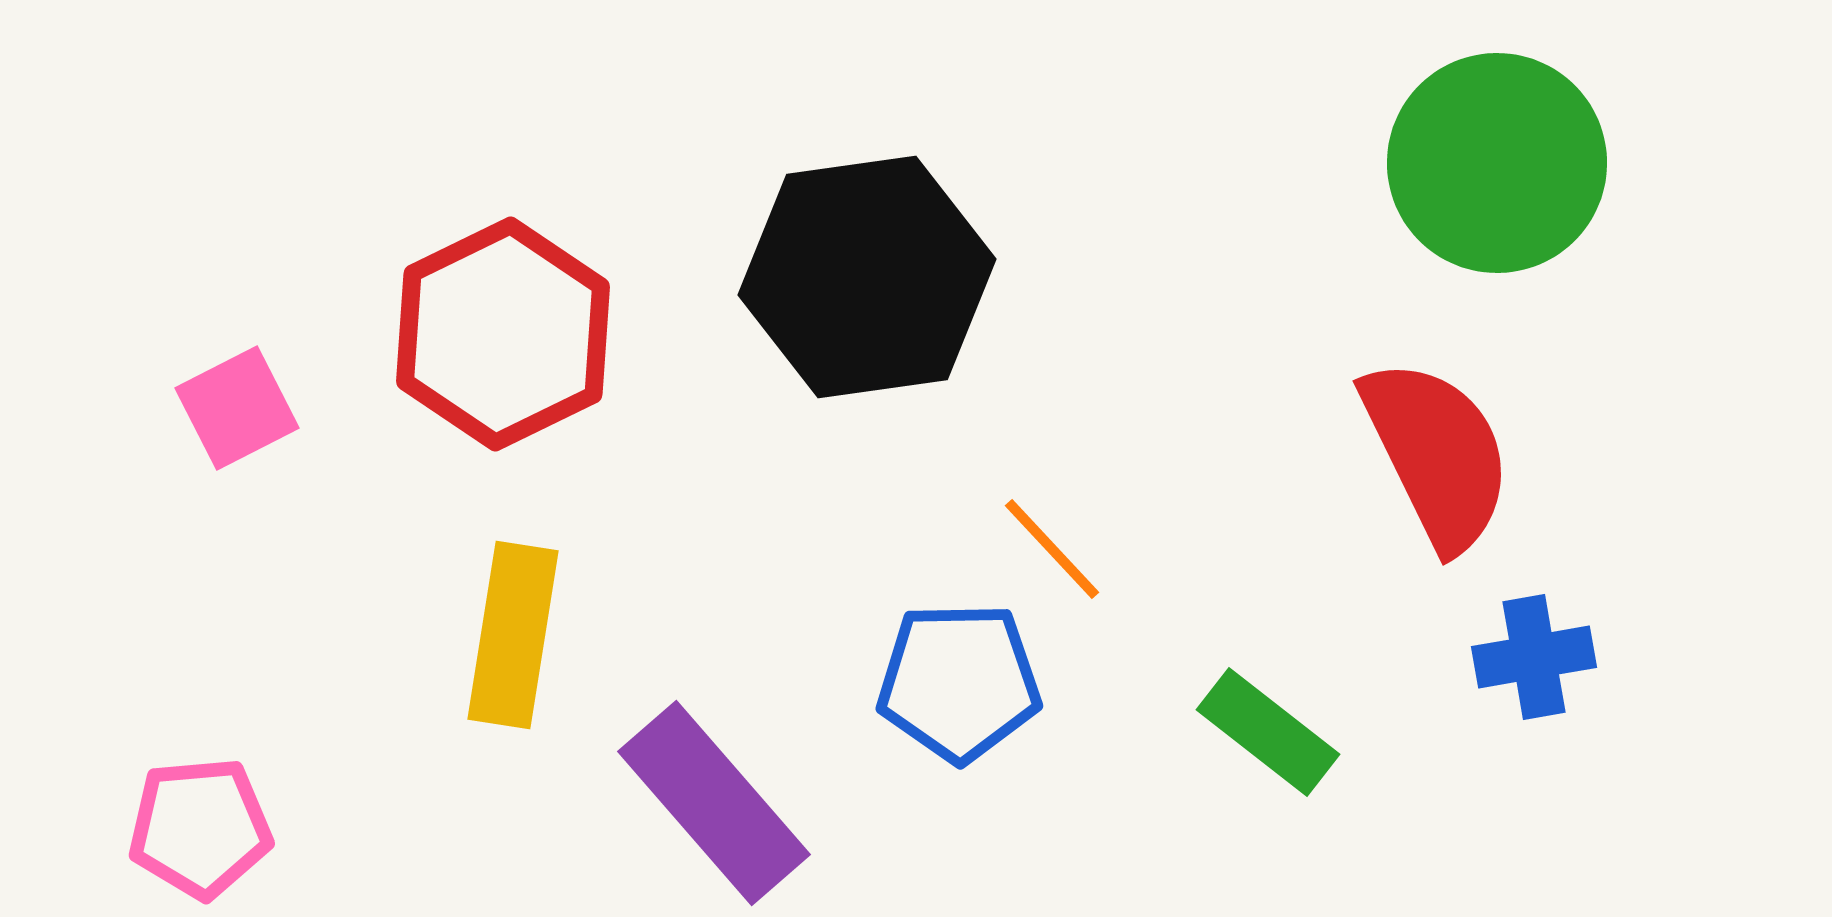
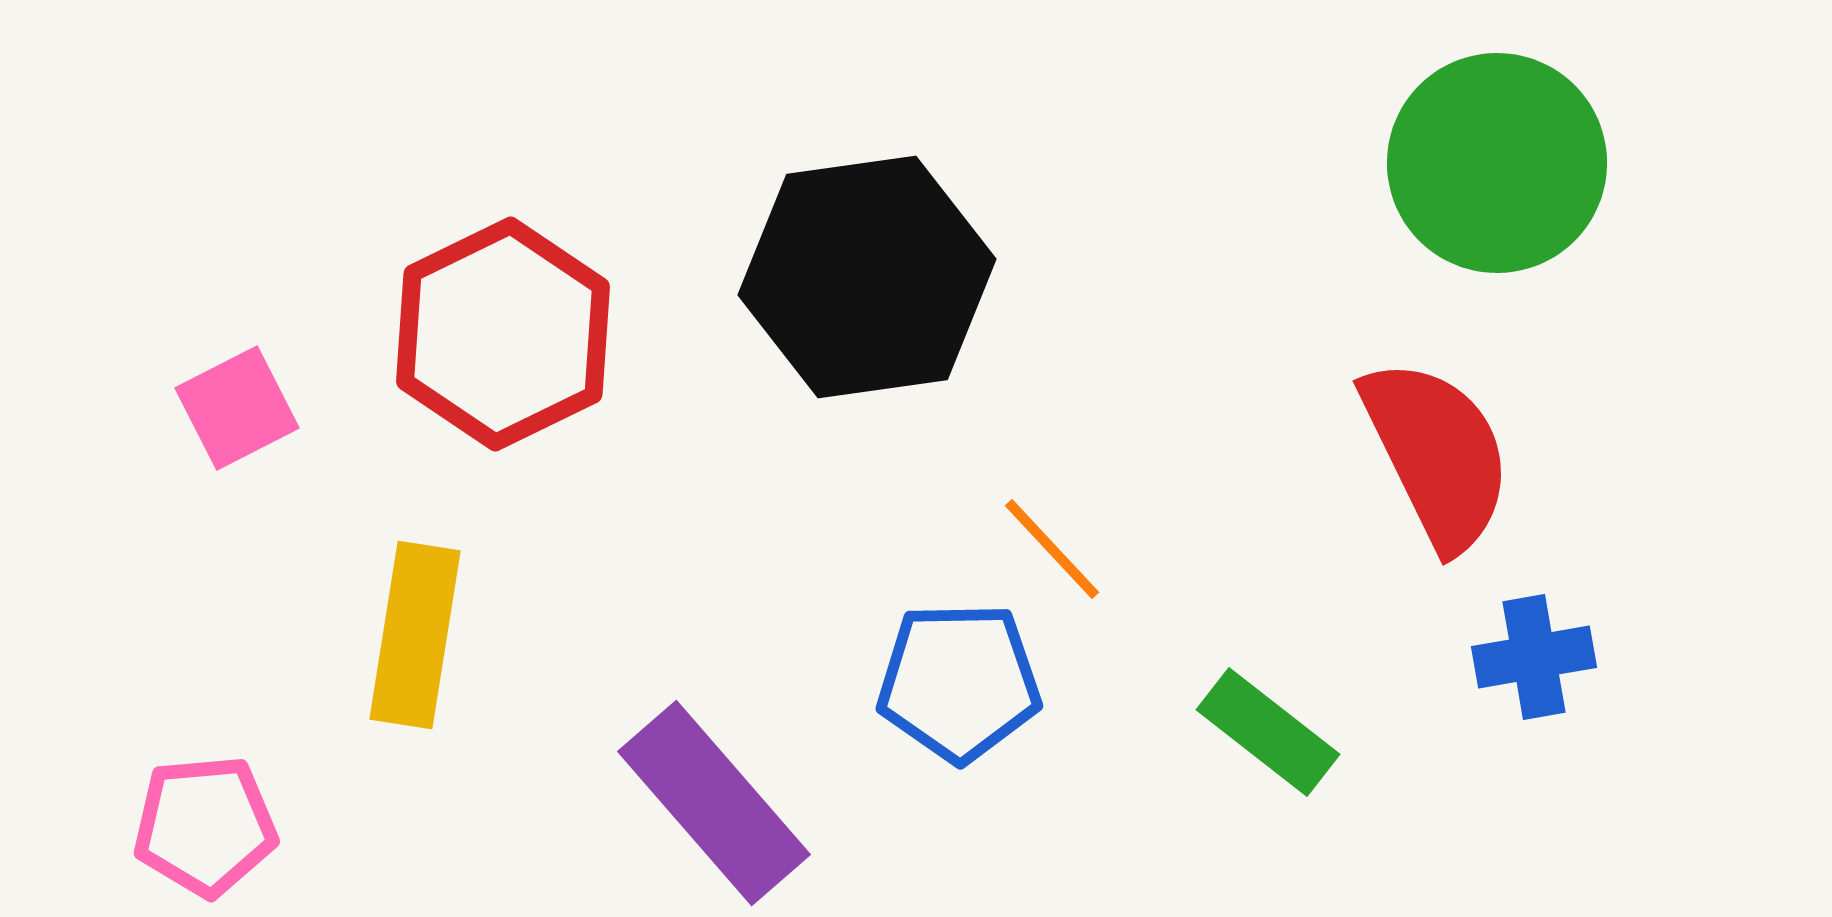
yellow rectangle: moved 98 px left
pink pentagon: moved 5 px right, 2 px up
